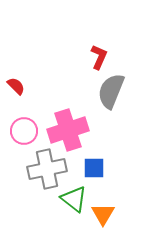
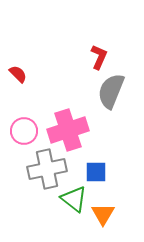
red semicircle: moved 2 px right, 12 px up
blue square: moved 2 px right, 4 px down
